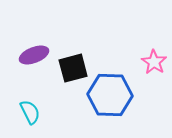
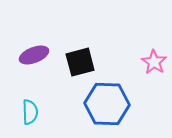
black square: moved 7 px right, 6 px up
blue hexagon: moved 3 px left, 9 px down
cyan semicircle: rotated 25 degrees clockwise
